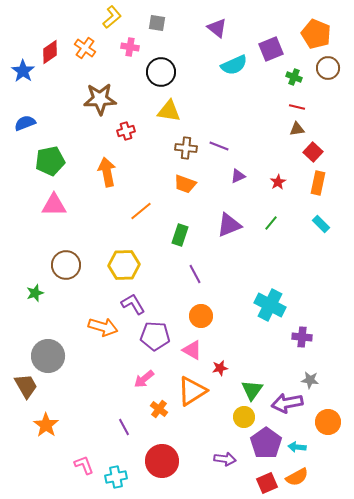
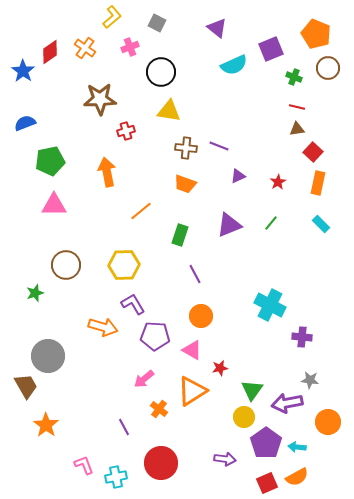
gray square at (157, 23): rotated 18 degrees clockwise
pink cross at (130, 47): rotated 30 degrees counterclockwise
red circle at (162, 461): moved 1 px left, 2 px down
